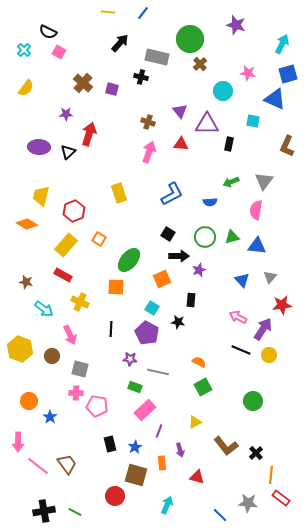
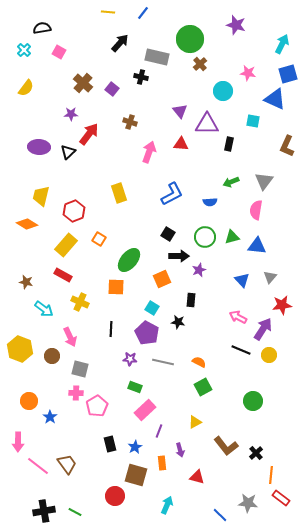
black semicircle at (48, 32): moved 6 px left, 4 px up; rotated 144 degrees clockwise
purple square at (112, 89): rotated 24 degrees clockwise
purple star at (66, 114): moved 5 px right
brown cross at (148, 122): moved 18 px left
red arrow at (89, 134): rotated 20 degrees clockwise
pink arrow at (70, 335): moved 2 px down
gray line at (158, 372): moved 5 px right, 10 px up
pink pentagon at (97, 406): rotated 30 degrees clockwise
